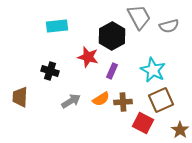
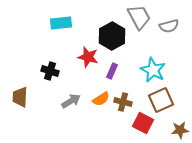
cyan rectangle: moved 4 px right, 3 px up
brown cross: rotated 18 degrees clockwise
brown star: rotated 30 degrees clockwise
